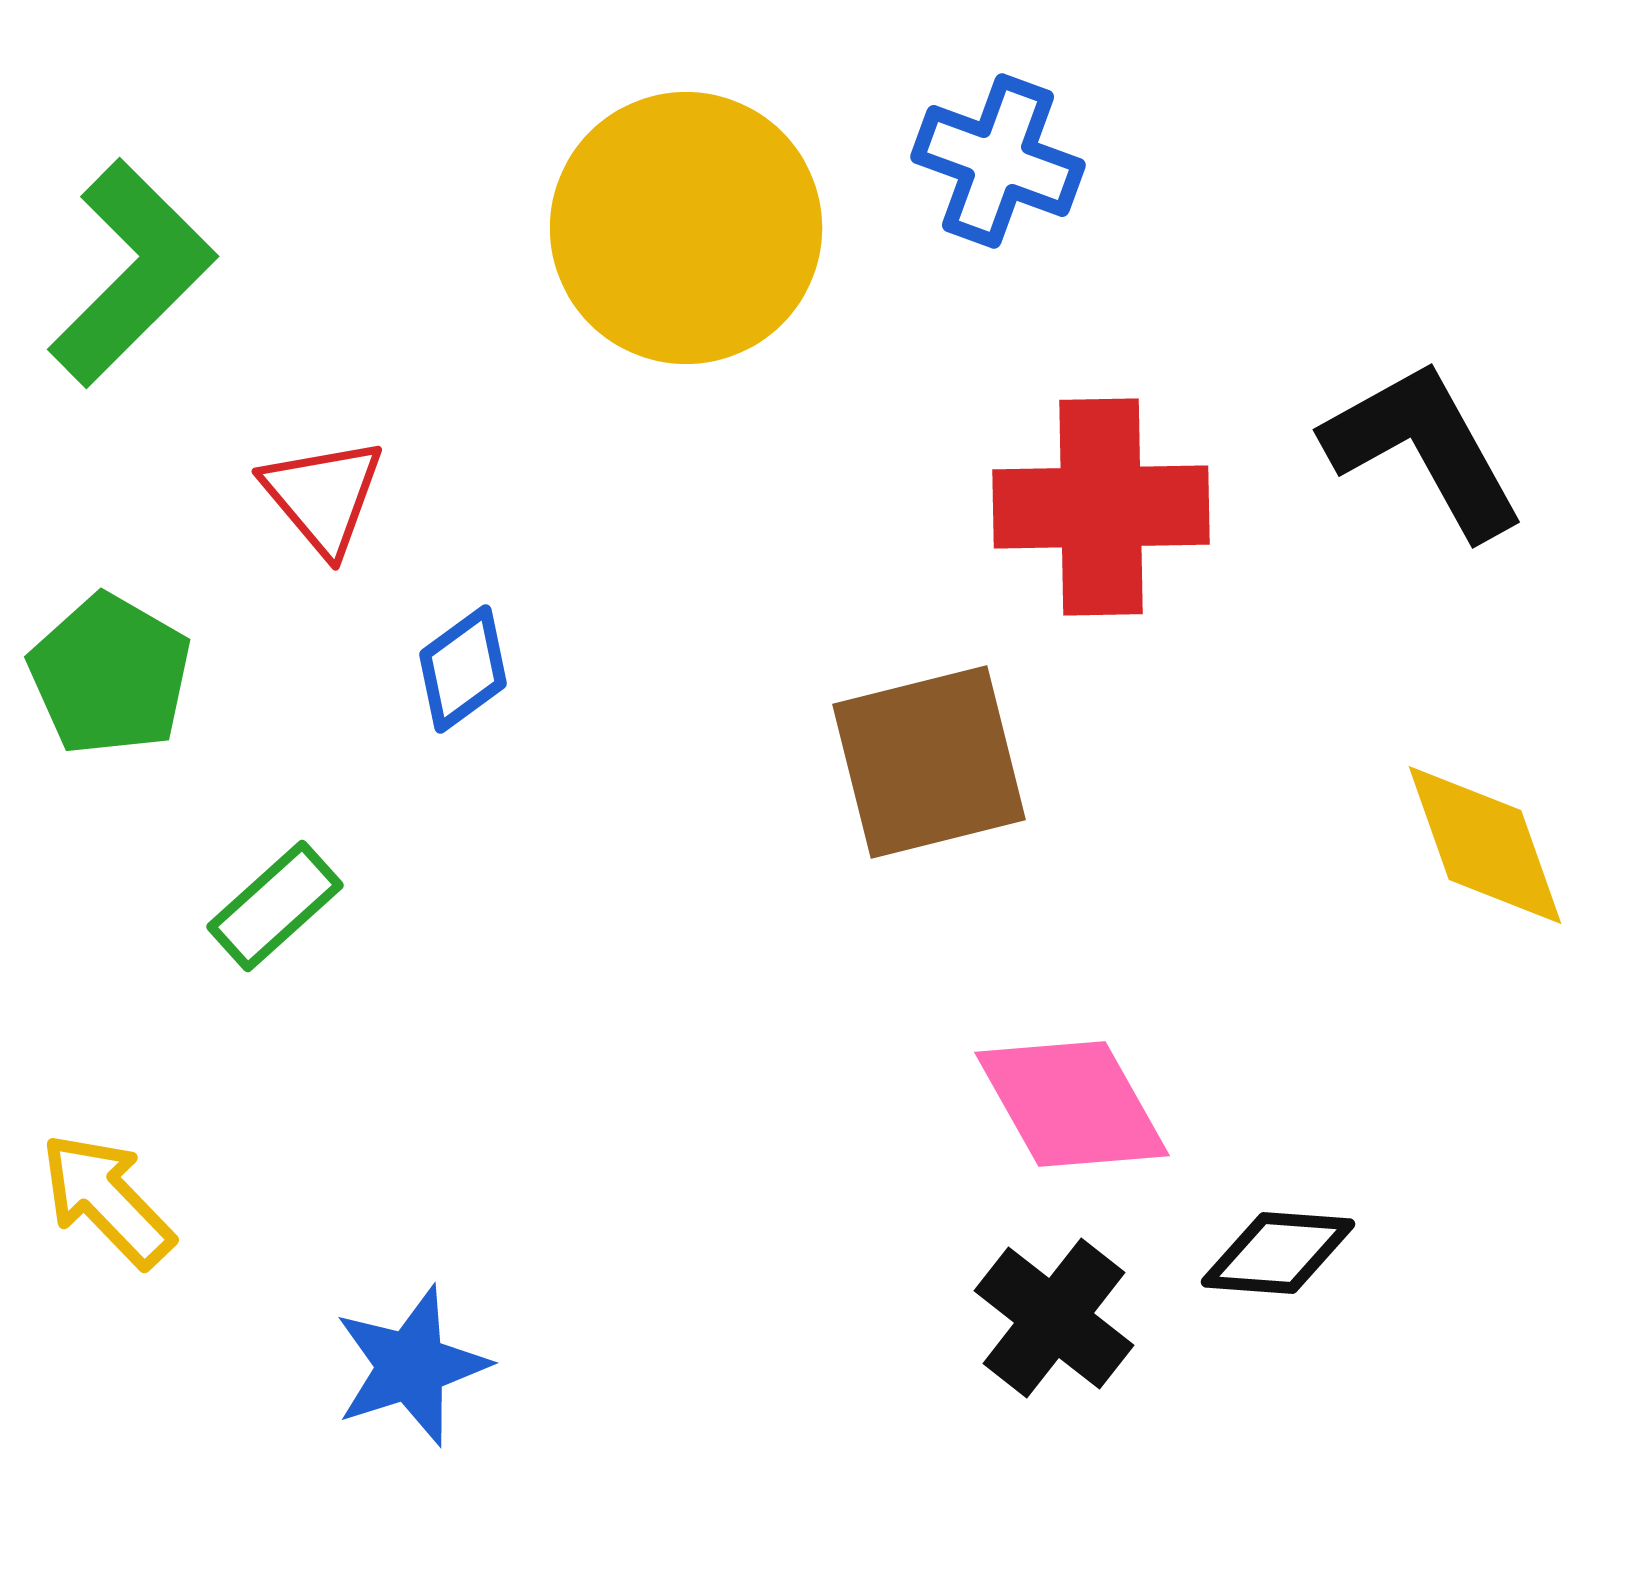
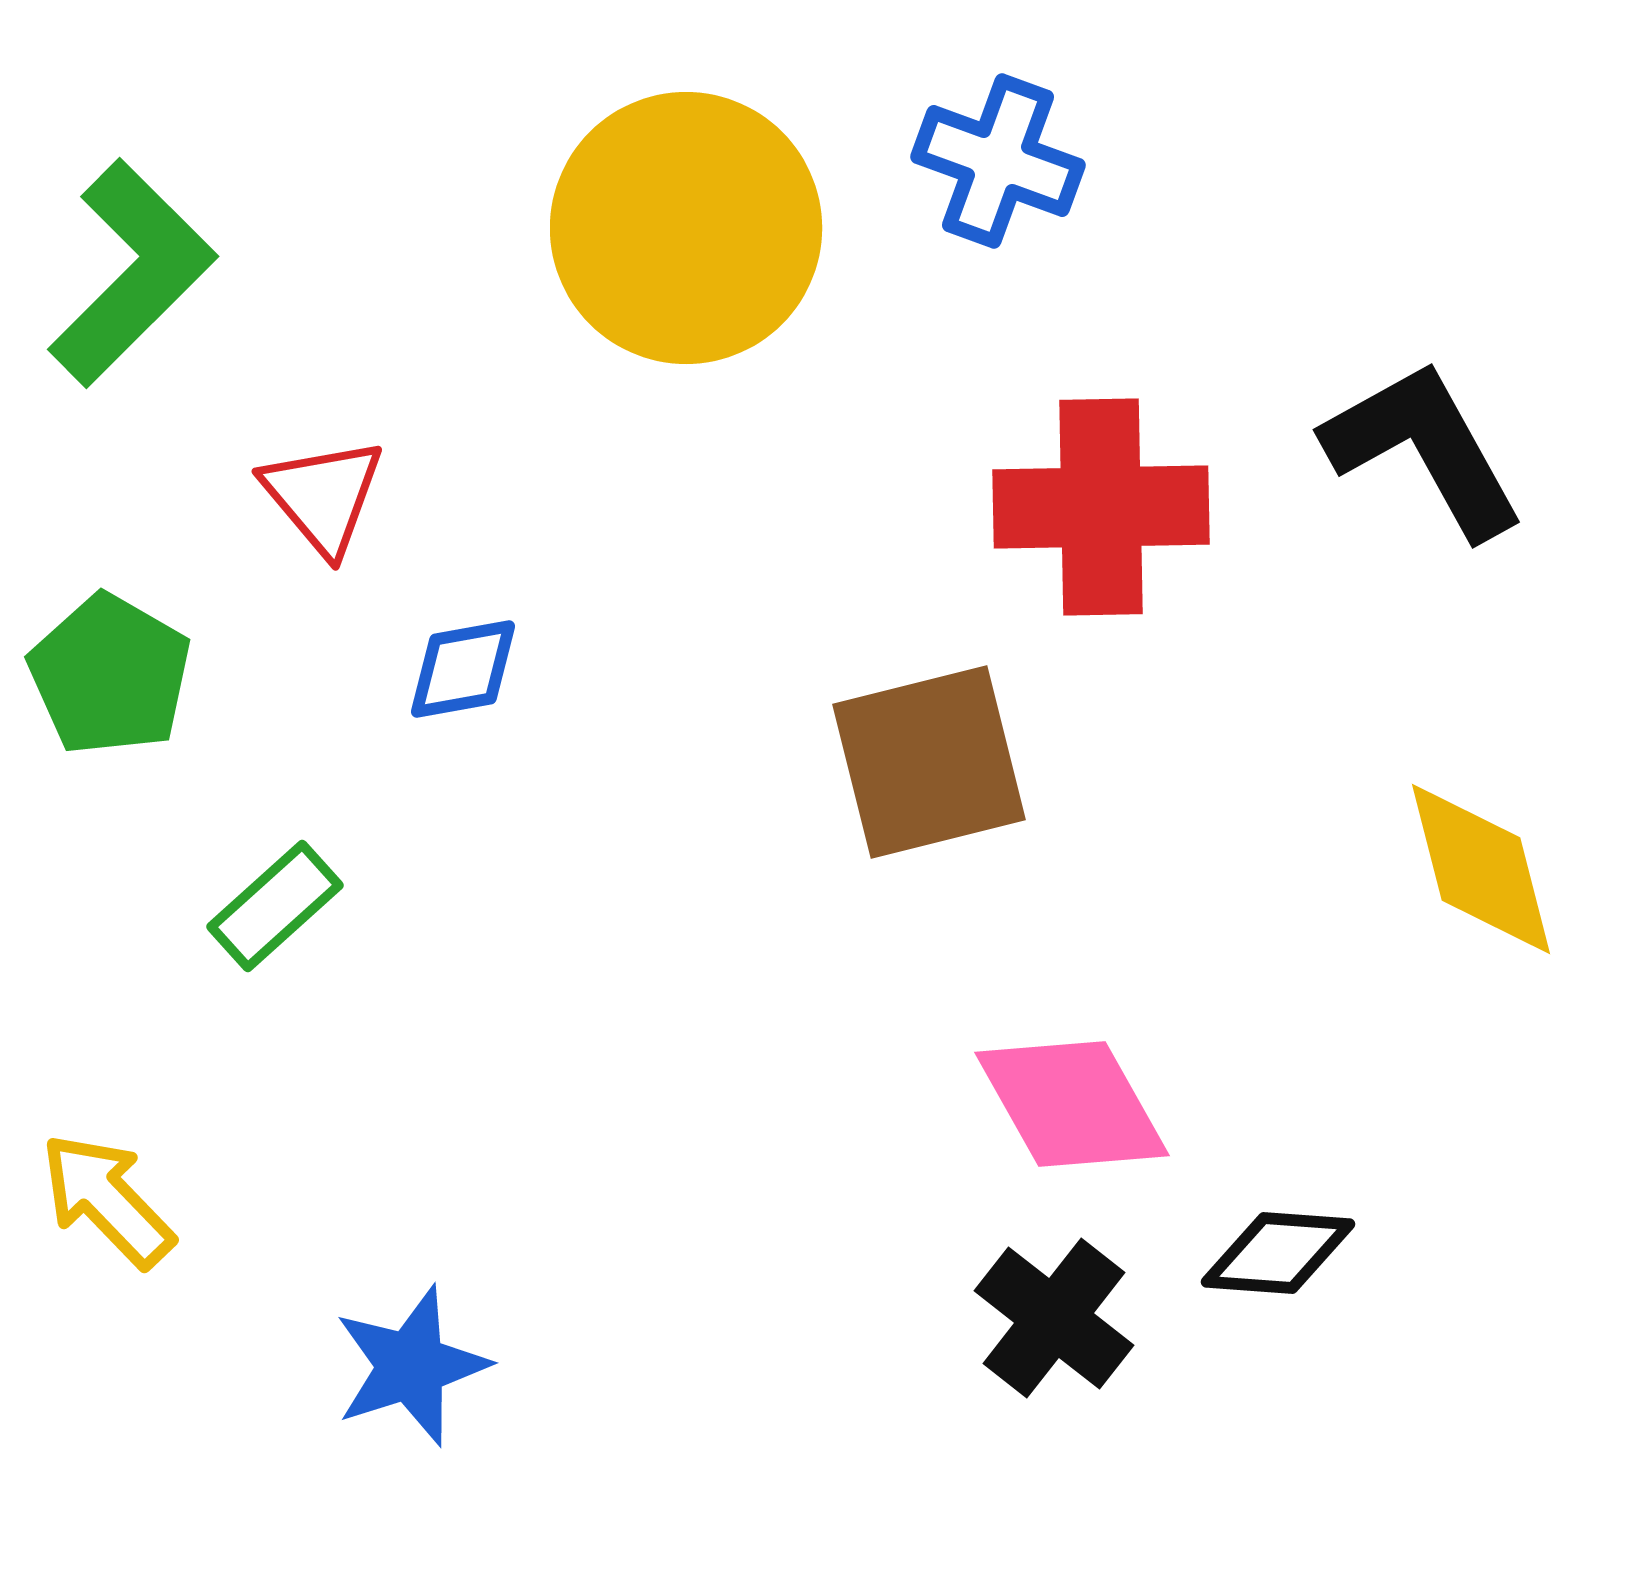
blue diamond: rotated 26 degrees clockwise
yellow diamond: moved 4 px left, 24 px down; rotated 5 degrees clockwise
